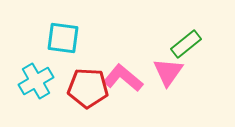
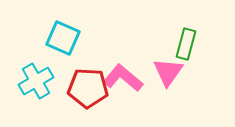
cyan square: rotated 16 degrees clockwise
green rectangle: rotated 36 degrees counterclockwise
